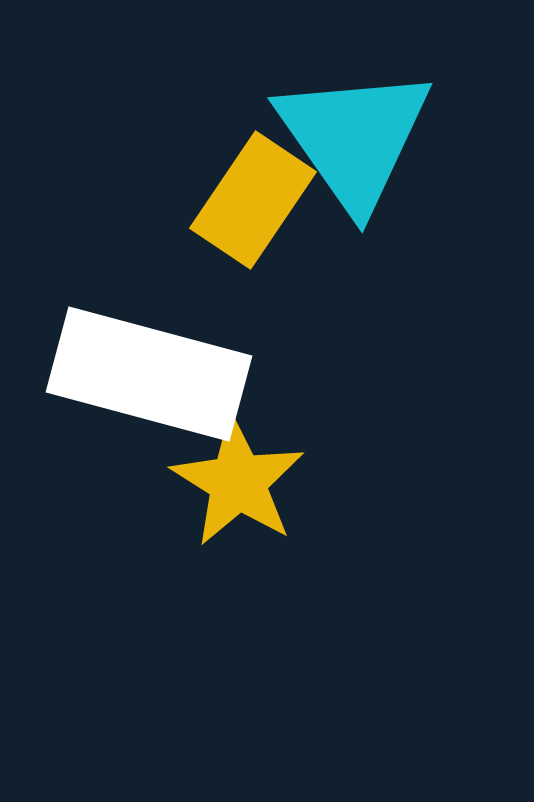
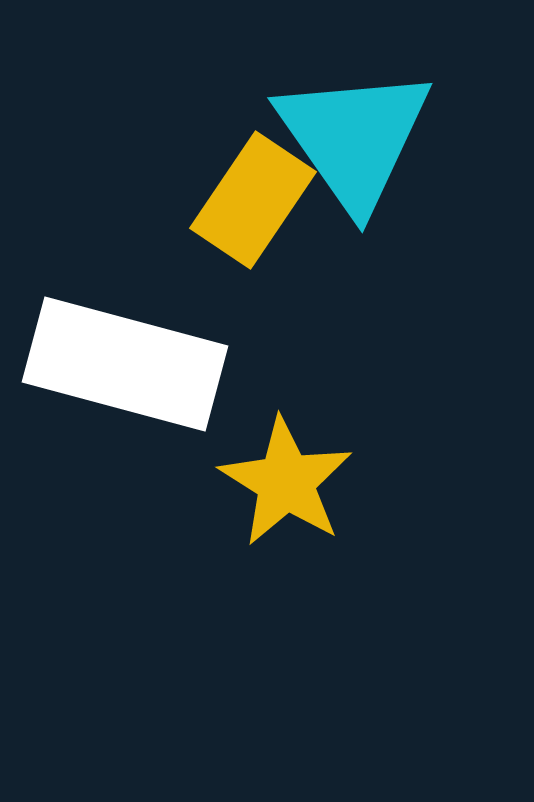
white rectangle: moved 24 px left, 10 px up
yellow star: moved 48 px right
